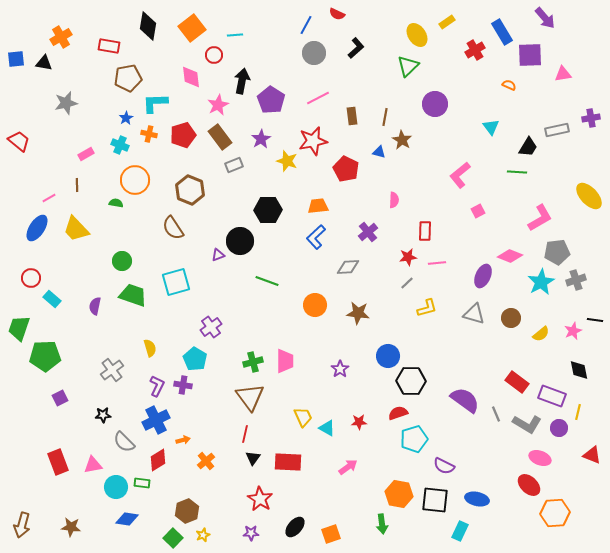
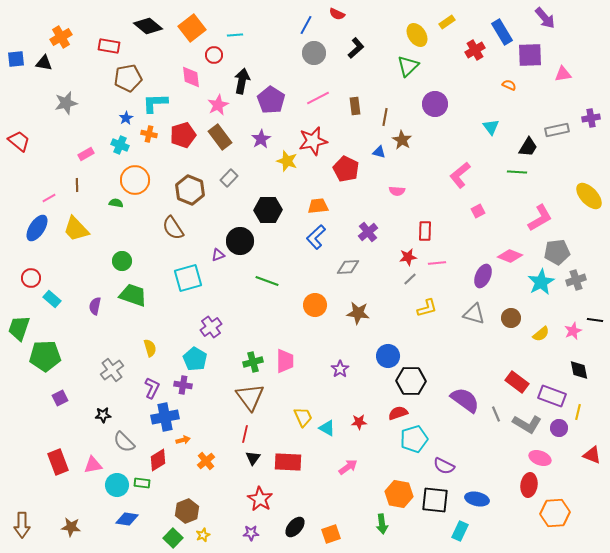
black diamond at (148, 26): rotated 60 degrees counterclockwise
brown rectangle at (352, 116): moved 3 px right, 10 px up
gray rectangle at (234, 165): moved 5 px left, 13 px down; rotated 24 degrees counterclockwise
pink semicircle at (394, 200): moved 3 px right, 9 px up; rotated 91 degrees clockwise
cyan square at (176, 282): moved 12 px right, 4 px up
gray line at (407, 283): moved 3 px right, 4 px up
purple L-shape at (157, 386): moved 5 px left, 2 px down
blue cross at (156, 420): moved 9 px right, 3 px up; rotated 16 degrees clockwise
red ellipse at (529, 485): rotated 55 degrees clockwise
cyan circle at (116, 487): moved 1 px right, 2 px up
brown arrow at (22, 525): rotated 15 degrees counterclockwise
